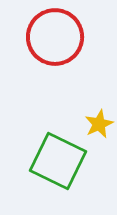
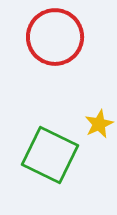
green square: moved 8 px left, 6 px up
